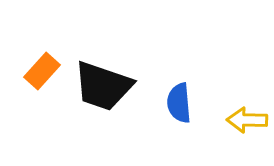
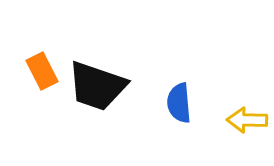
orange rectangle: rotated 69 degrees counterclockwise
black trapezoid: moved 6 px left
